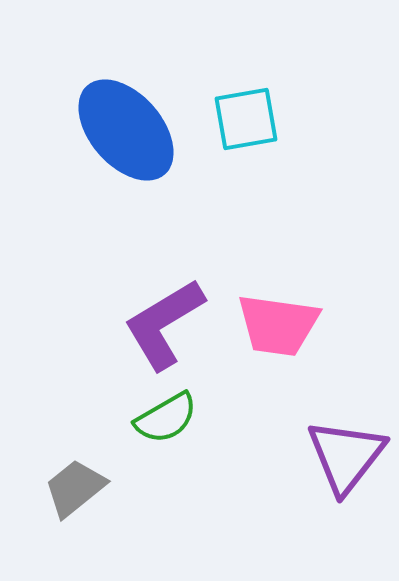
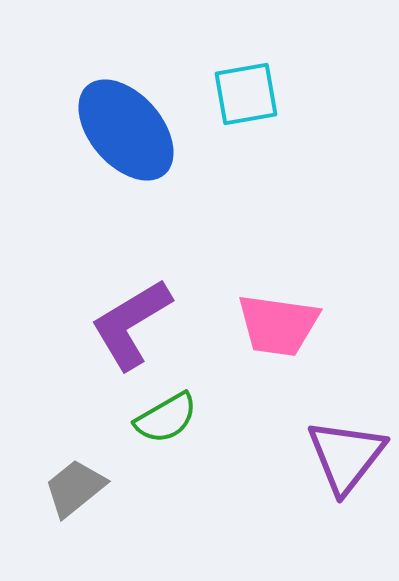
cyan square: moved 25 px up
purple L-shape: moved 33 px left
